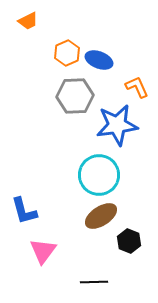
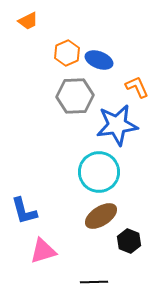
cyan circle: moved 3 px up
pink triangle: rotated 36 degrees clockwise
